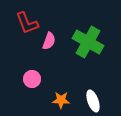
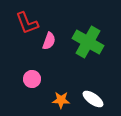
white ellipse: moved 2 px up; rotated 35 degrees counterclockwise
